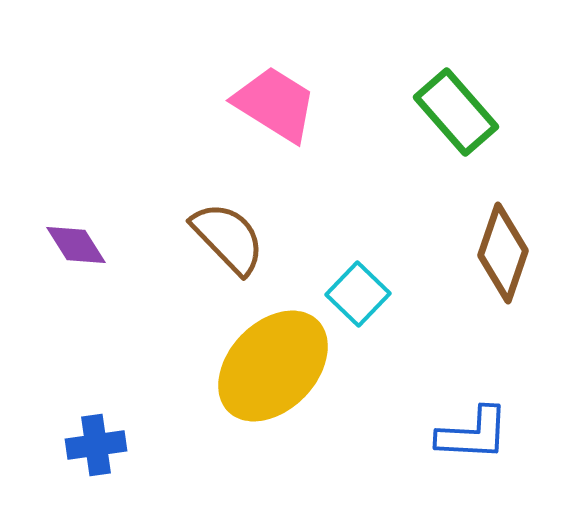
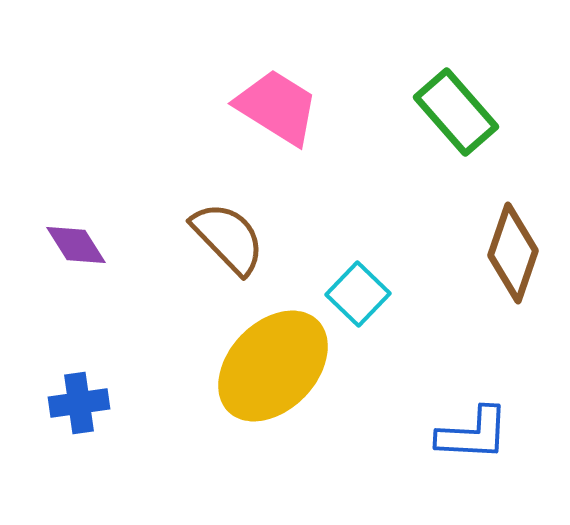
pink trapezoid: moved 2 px right, 3 px down
brown diamond: moved 10 px right
blue cross: moved 17 px left, 42 px up
